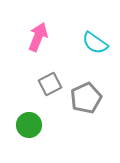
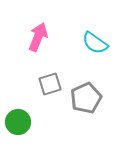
gray square: rotated 10 degrees clockwise
green circle: moved 11 px left, 3 px up
